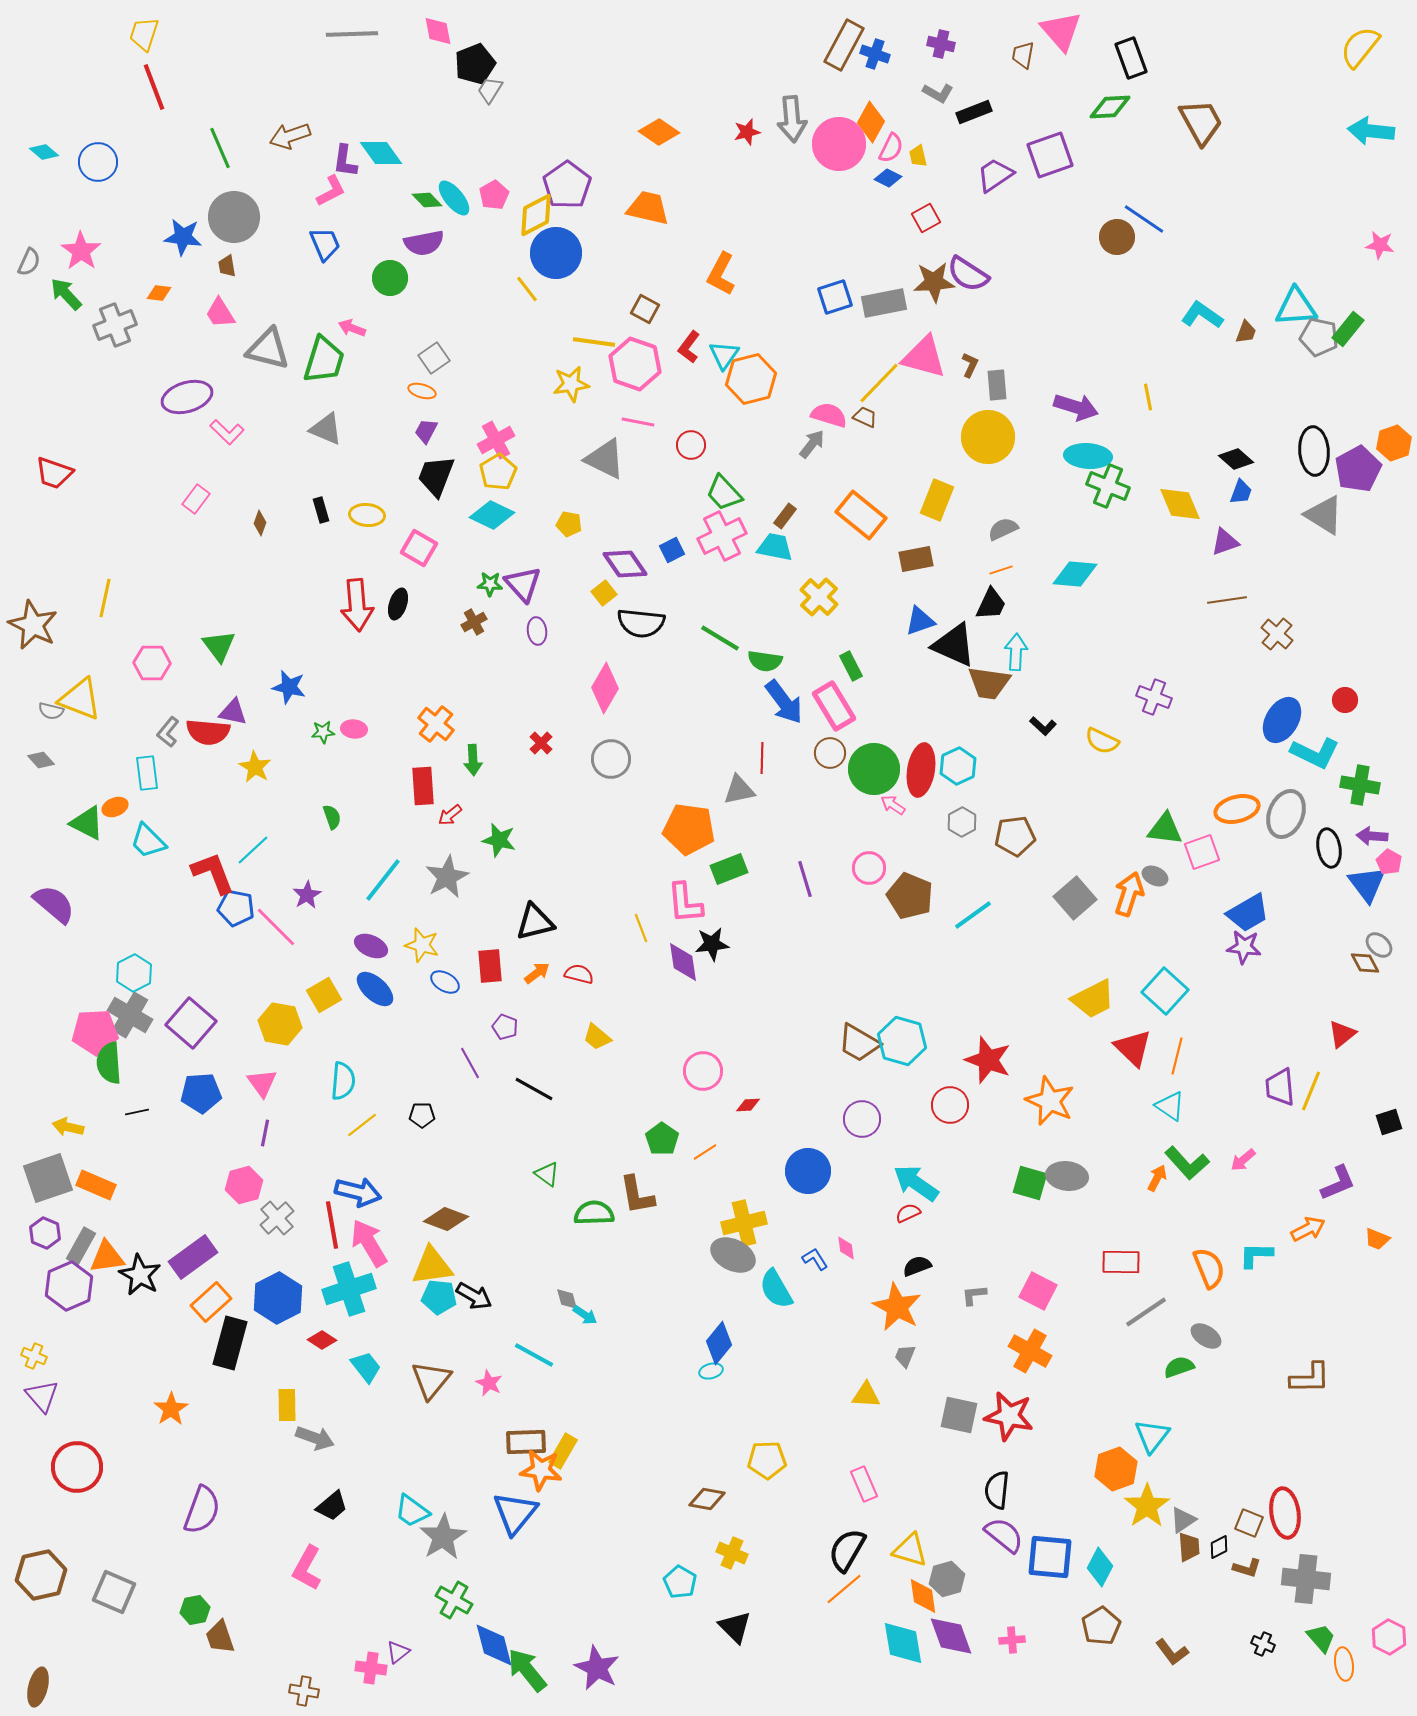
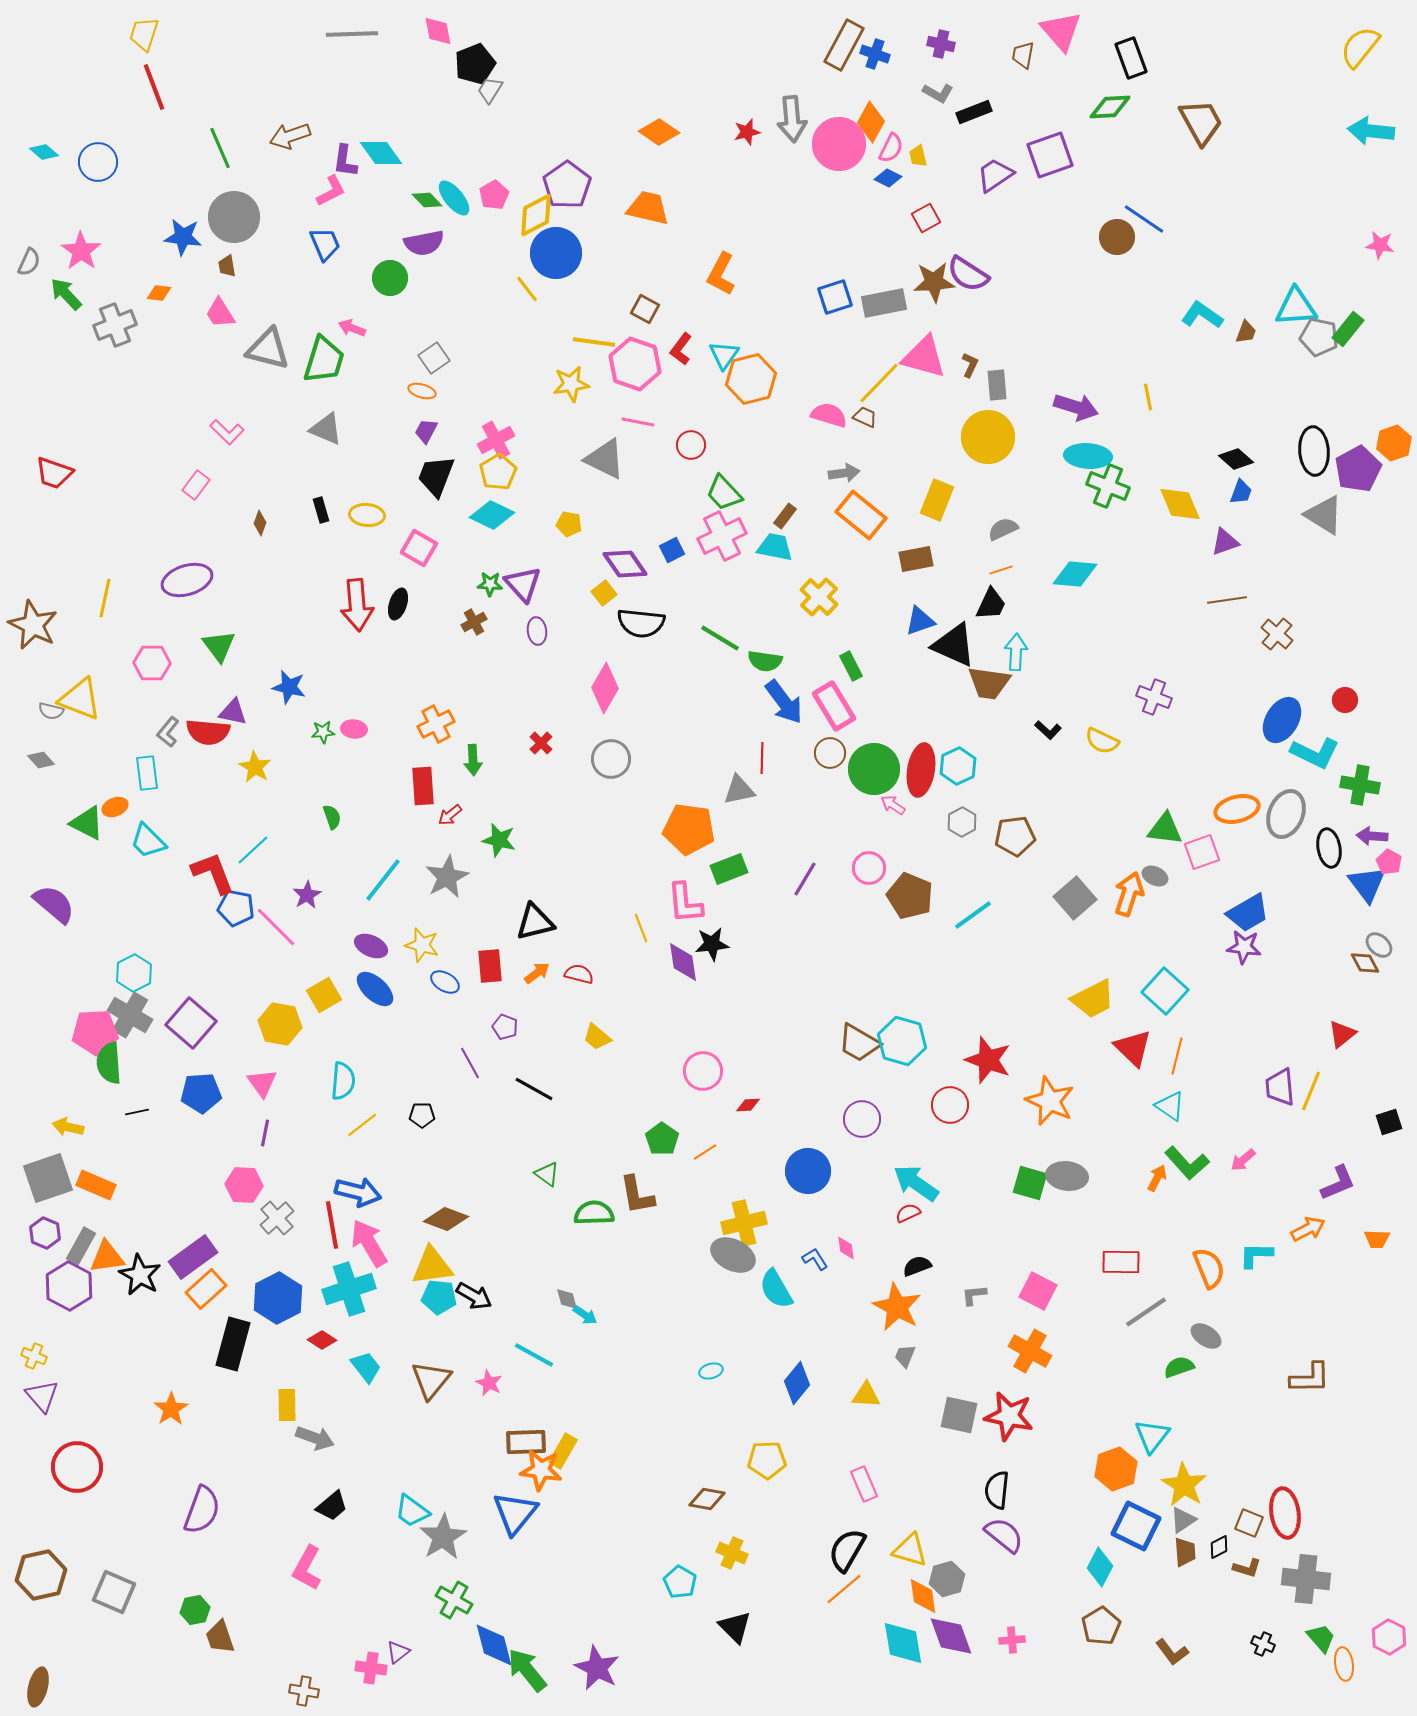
red L-shape at (689, 347): moved 8 px left, 2 px down
purple ellipse at (187, 397): moved 183 px down
gray arrow at (812, 444): moved 32 px right, 29 px down; rotated 44 degrees clockwise
pink rectangle at (196, 499): moved 14 px up
orange cross at (436, 724): rotated 24 degrees clockwise
black L-shape at (1043, 726): moved 5 px right, 4 px down
purple line at (805, 879): rotated 48 degrees clockwise
pink hexagon at (244, 1185): rotated 18 degrees clockwise
orange trapezoid at (1377, 1239): rotated 20 degrees counterclockwise
purple hexagon at (69, 1286): rotated 9 degrees counterclockwise
orange rectangle at (211, 1302): moved 5 px left, 13 px up
black rectangle at (230, 1343): moved 3 px right, 1 px down
blue diamond at (719, 1343): moved 78 px right, 40 px down
yellow star at (1147, 1506): moved 37 px right, 21 px up; rotated 6 degrees counterclockwise
brown trapezoid at (1189, 1547): moved 4 px left, 5 px down
blue square at (1050, 1557): moved 86 px right, 31 px up; rotated 21 degrees clockwise
